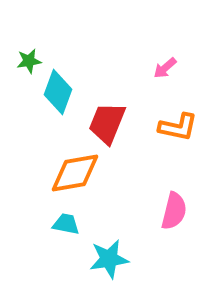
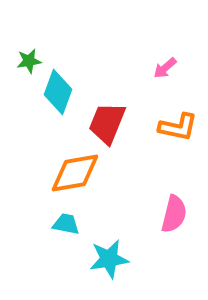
pink semicircle: moved 3 px down
